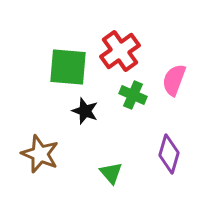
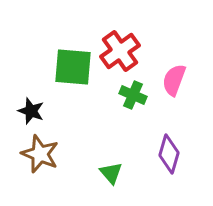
green square: moved 5 px right
black star: moved 54 px left
